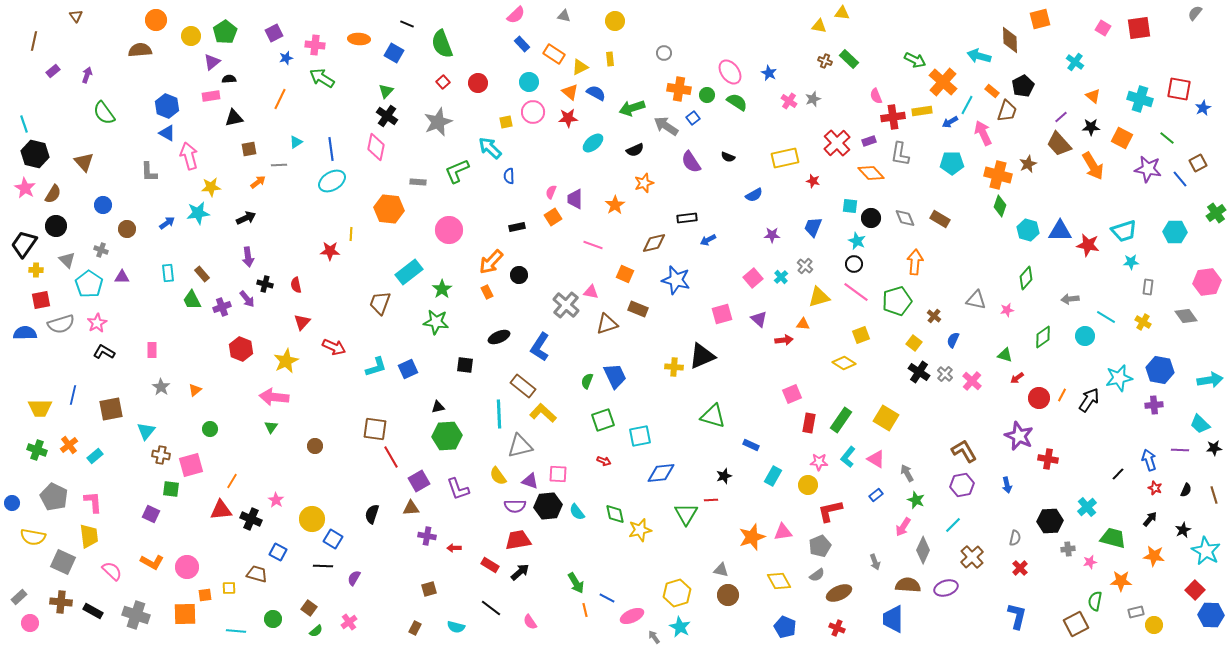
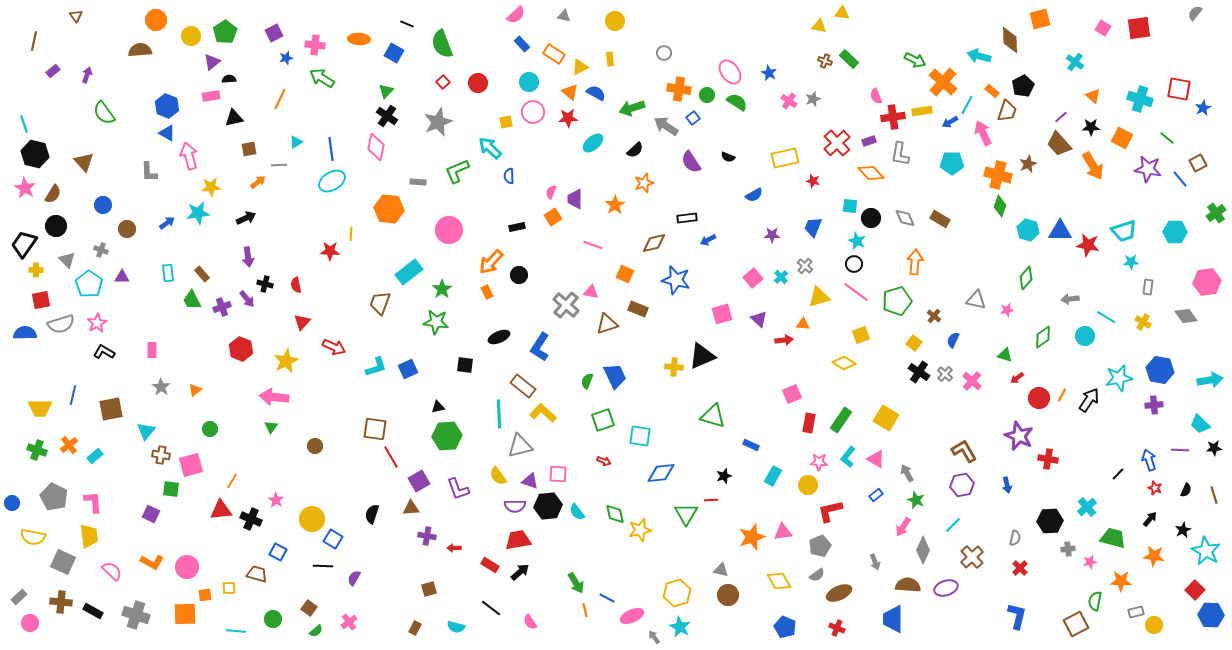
black semicircle at (635, 150): rotated 18 degrees counterclockwise
cyan square at (640, 436): rotated 20 degrees clockwise
